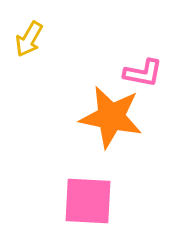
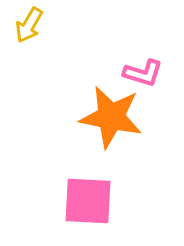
yellow arrow: moved 14 px up
pink L-shape: rotated 6 degrees clockwise
